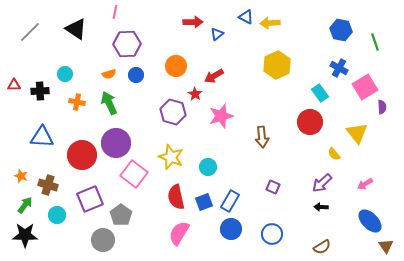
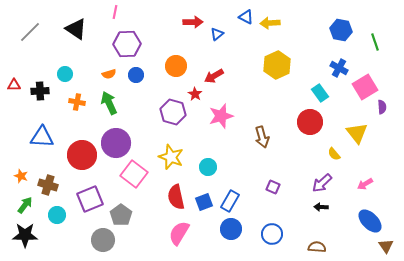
brown arrow at (262, 137): rotated 10 degrees counterclockwise
brown semicircle at (322, 247): moved 5 px left; rotated 144 degrees counterclockwise
